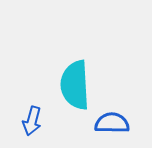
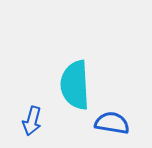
blue semicircle: rotated 8 degrees clockwise
